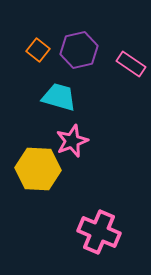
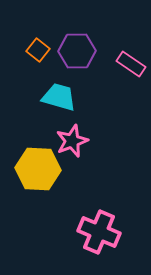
purple hexagon: moved 2 px left, 1 px down; rotated 12 degrees clockwise
